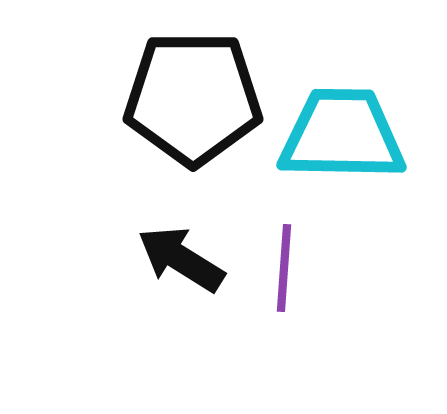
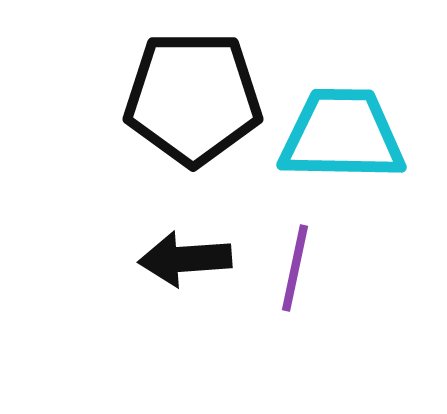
black arrow: moved 4 px right; rotated 36 degrees counterclockwise
purple line: moved 11 px right; rotated 8 degrees clockwise
